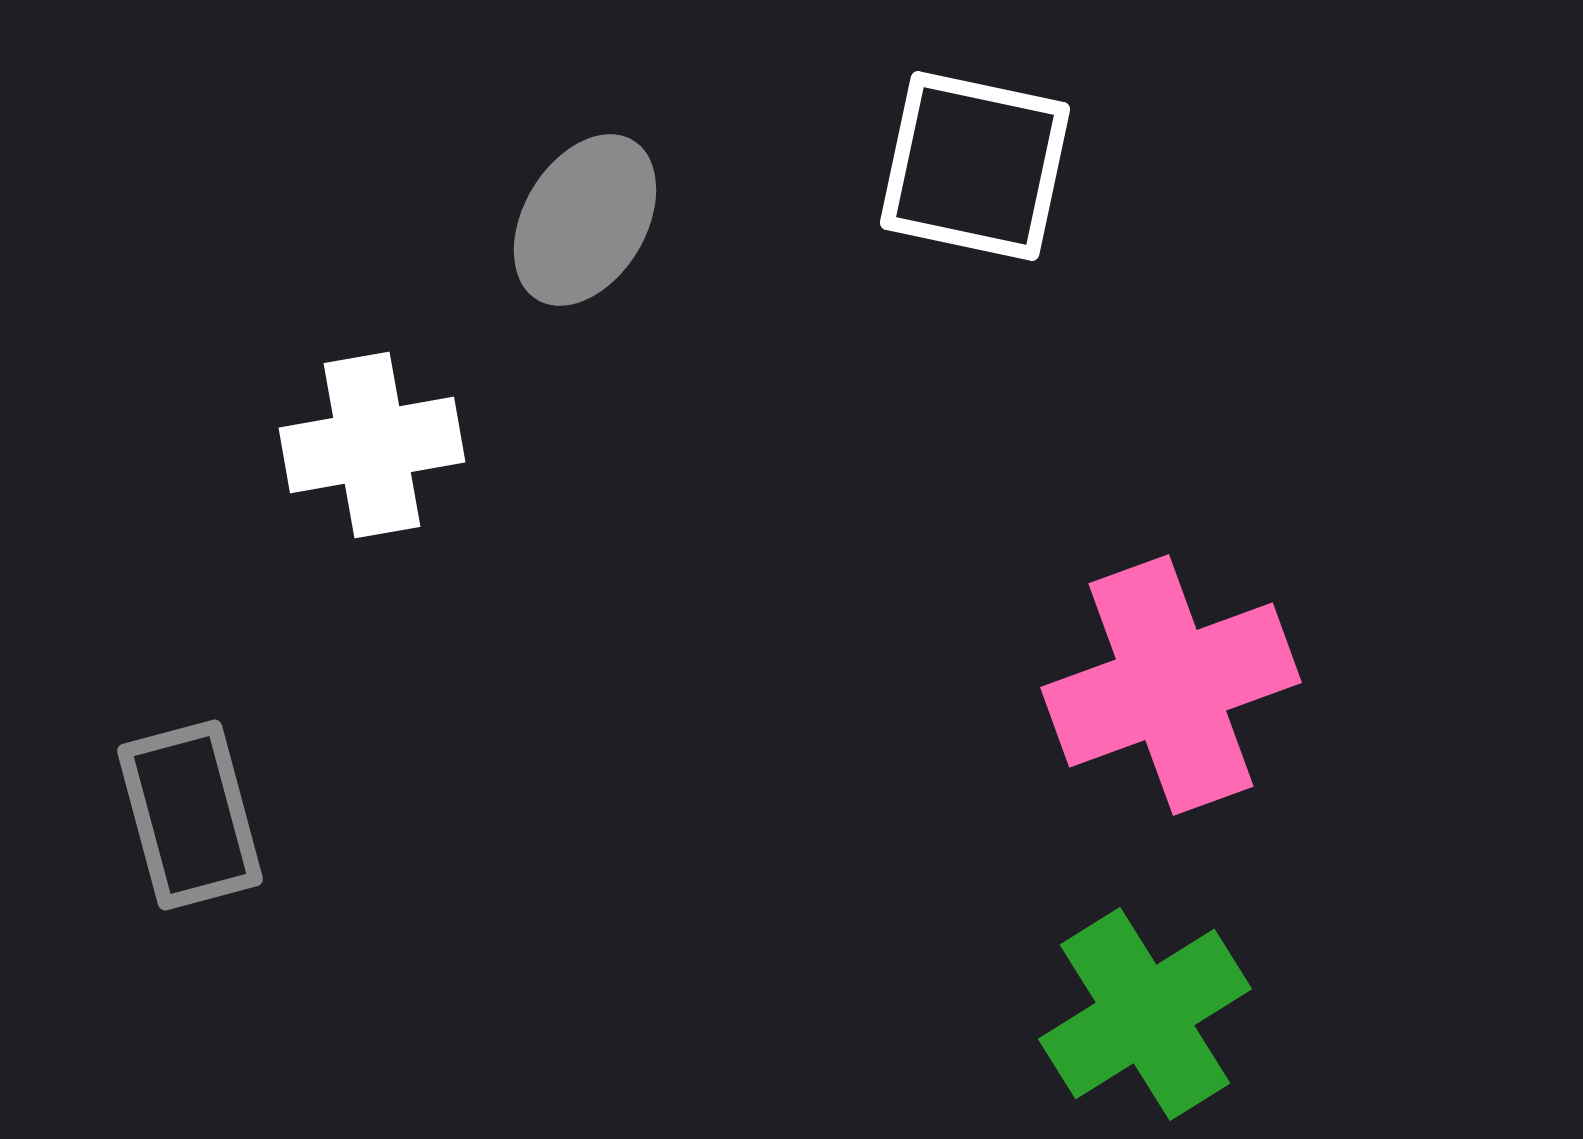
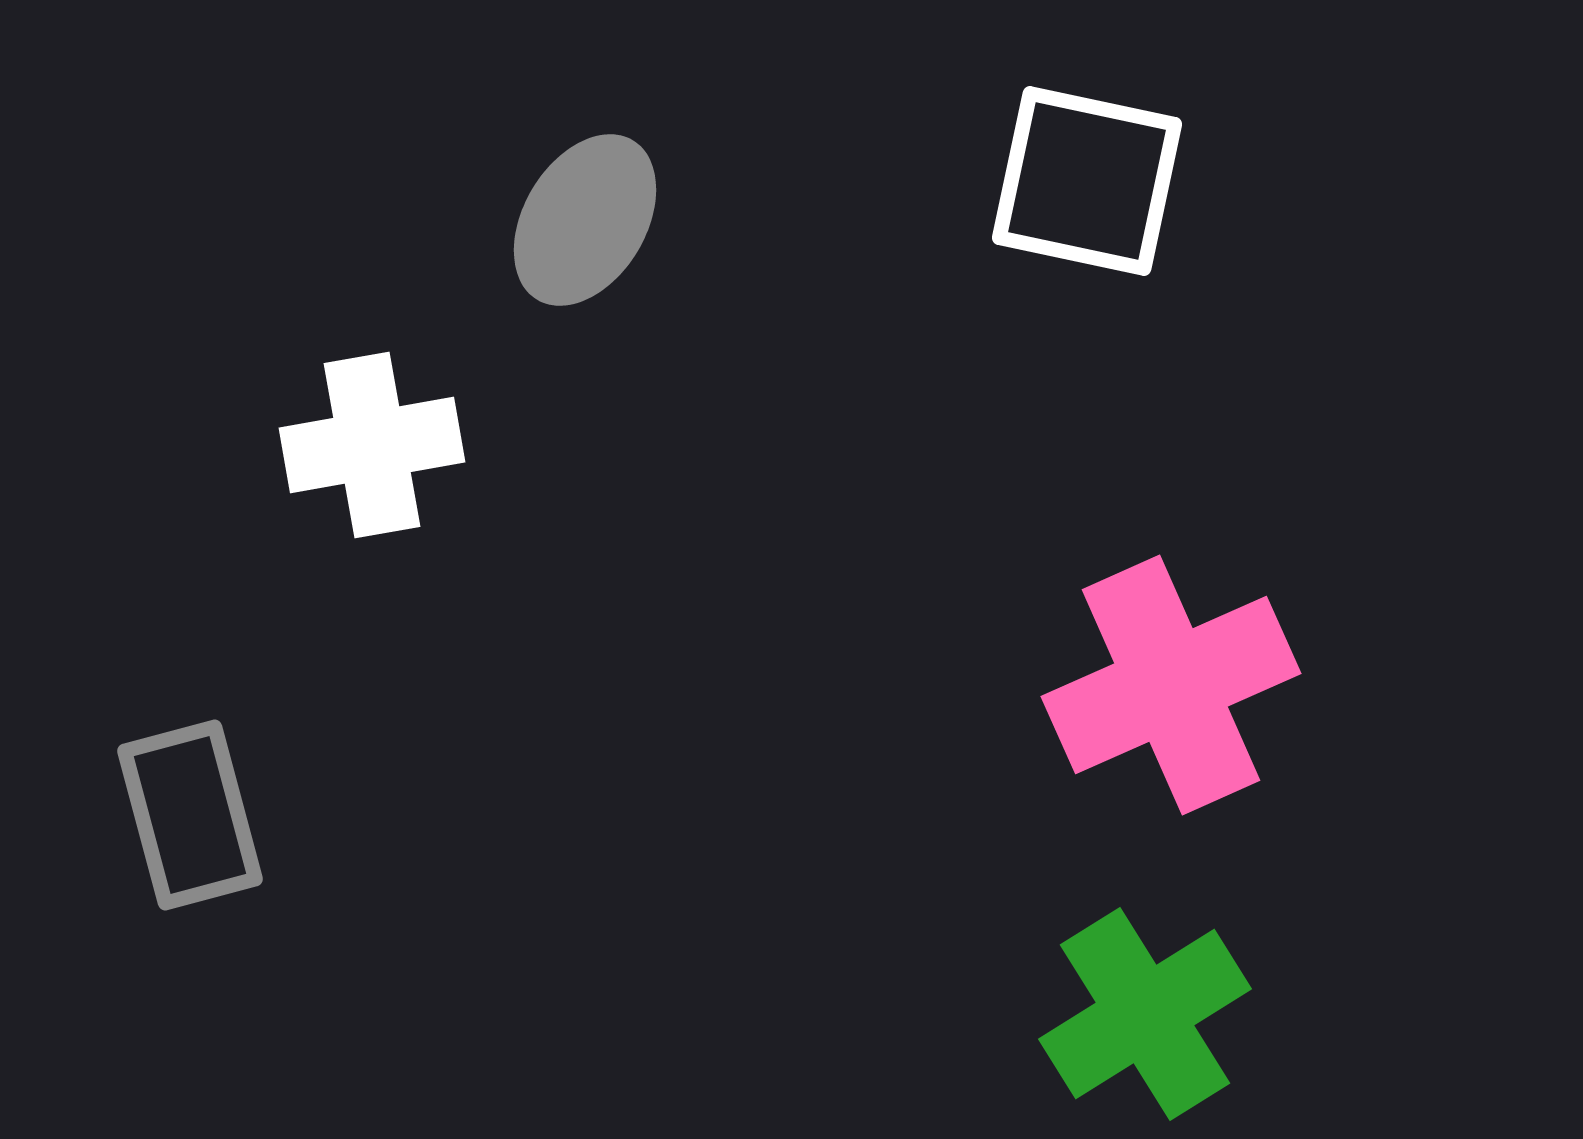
white square: moved 112 px right, 15 px down
pink cross: rotated 4 degrees counterclockwise
